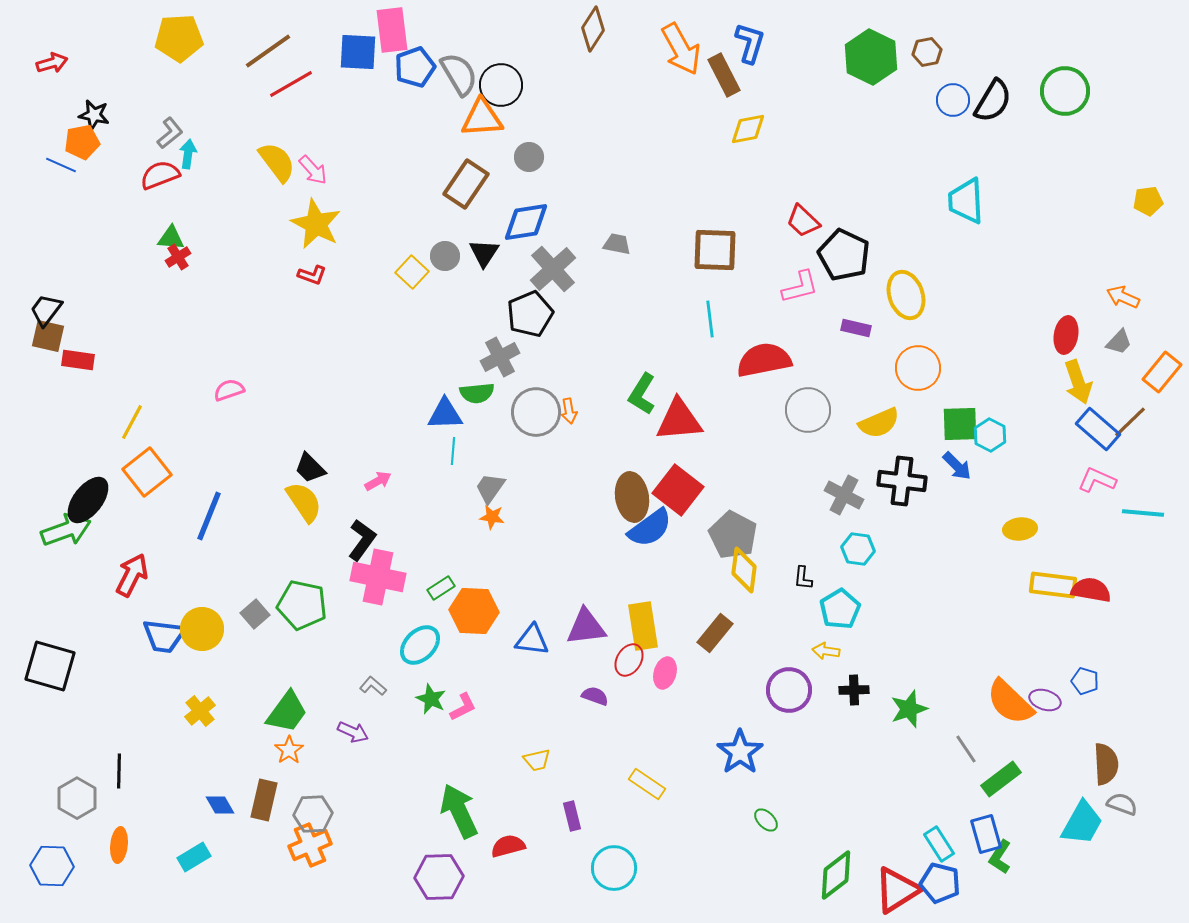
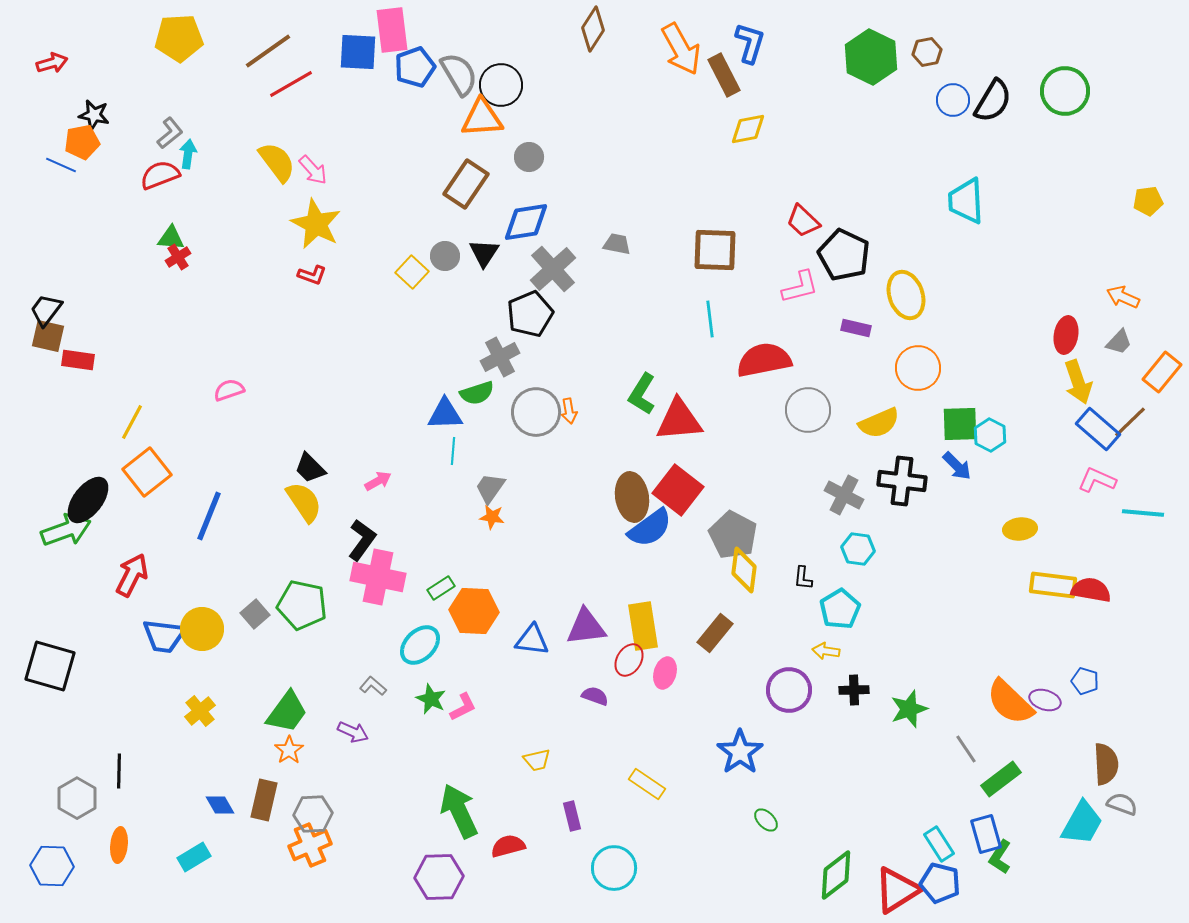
green semicircle at (477, 393): rotated 12 degrees counterclockwise
